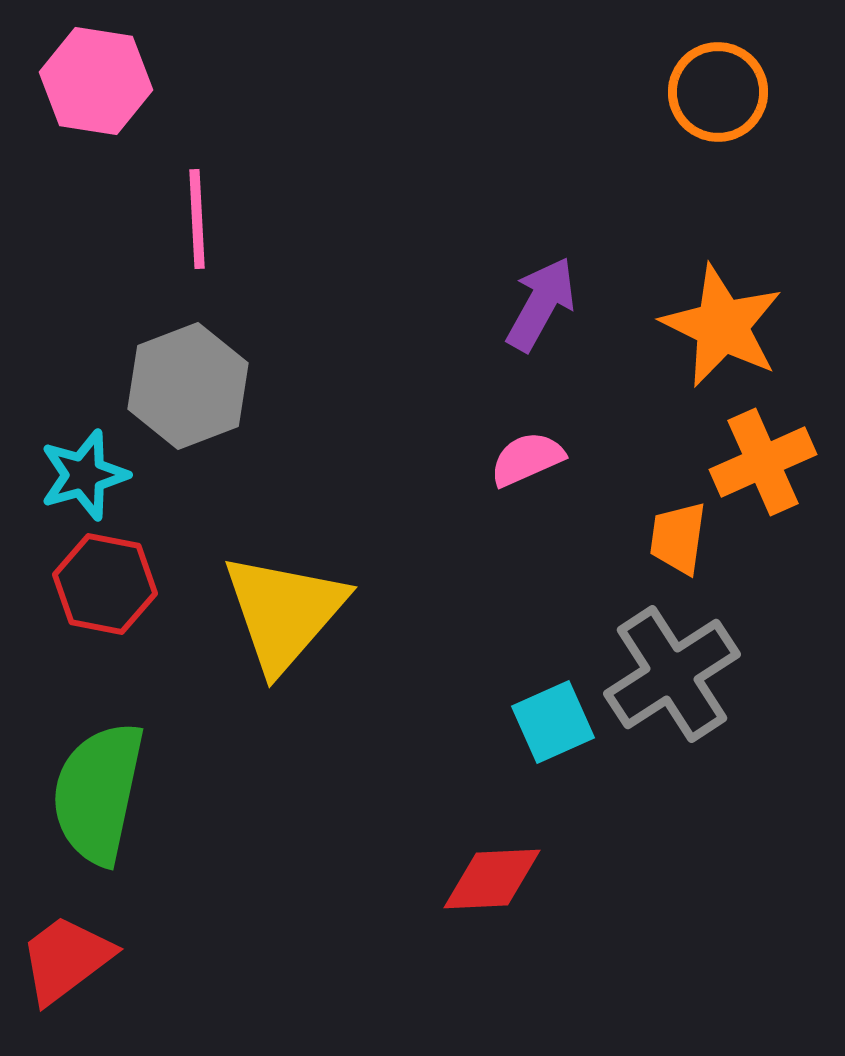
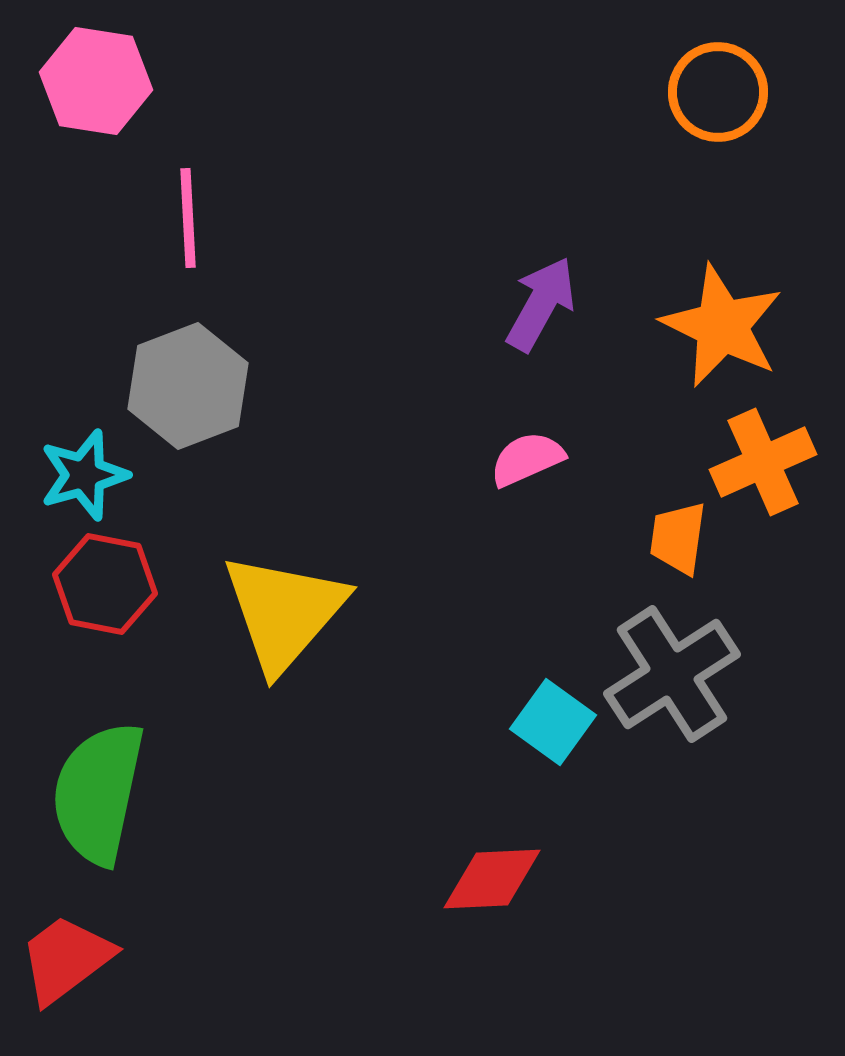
pink line: moved 9 px left, 1 px up
cyan square: rotated 30 degrees counterclockwise
